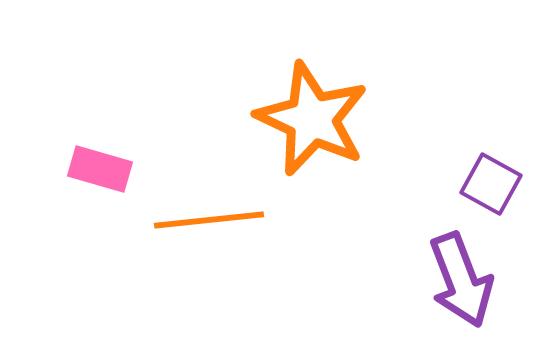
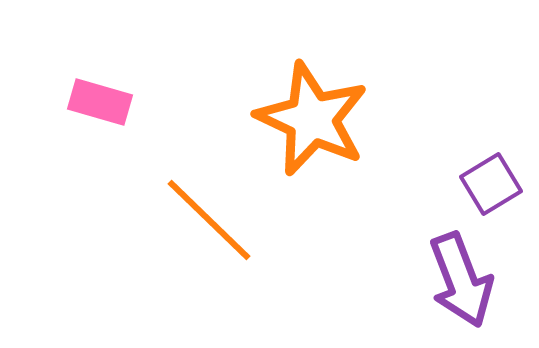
pink rectangle: moved 67 px up
purple square: rotated 30 degrees clockwise
orange line: rotated 50 degrees clockwise
